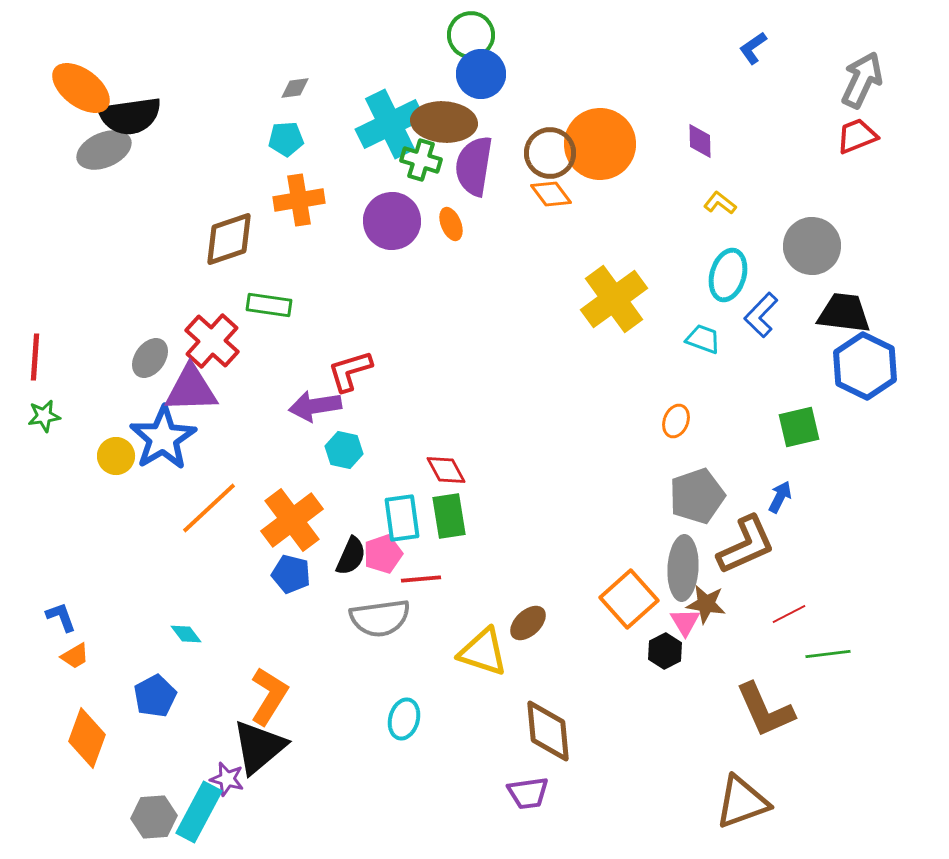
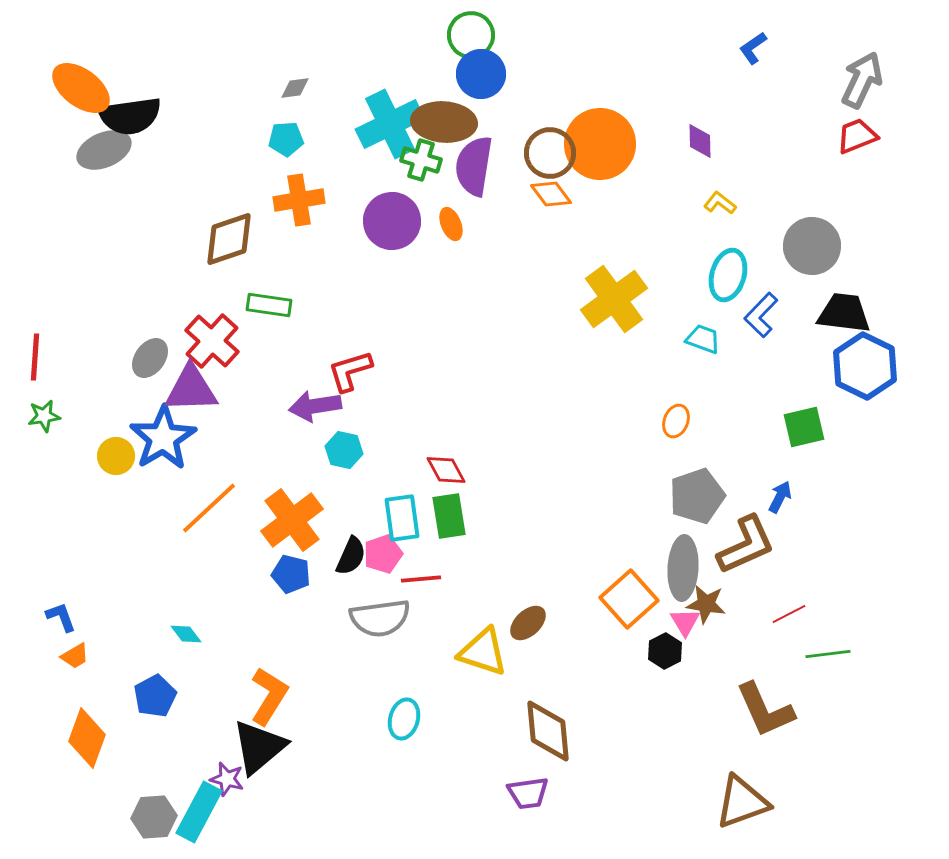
green square at (799, 427): moved 5 px right
